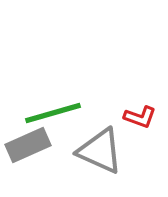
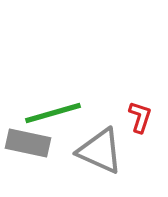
red L-shape: rotated 92 degrees counterclockwise
gray rectangle: moved 2 px up; rotated 36 degrees clockwise
